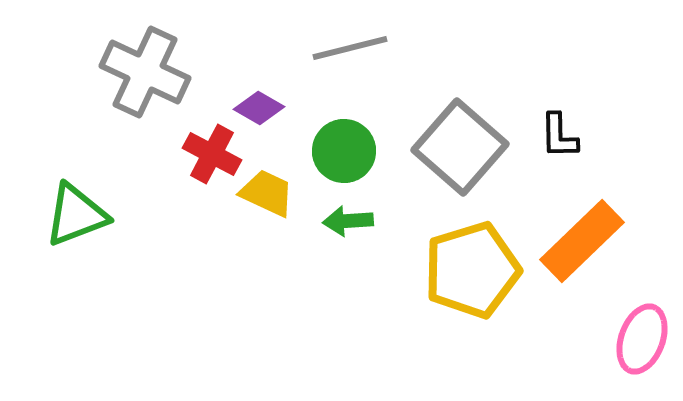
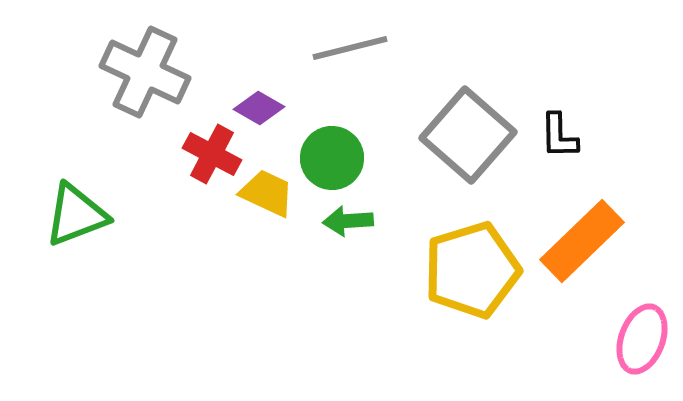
gray square: moved 8 px right, 12 px up
green circle: moved 12 px left, 7 px down
